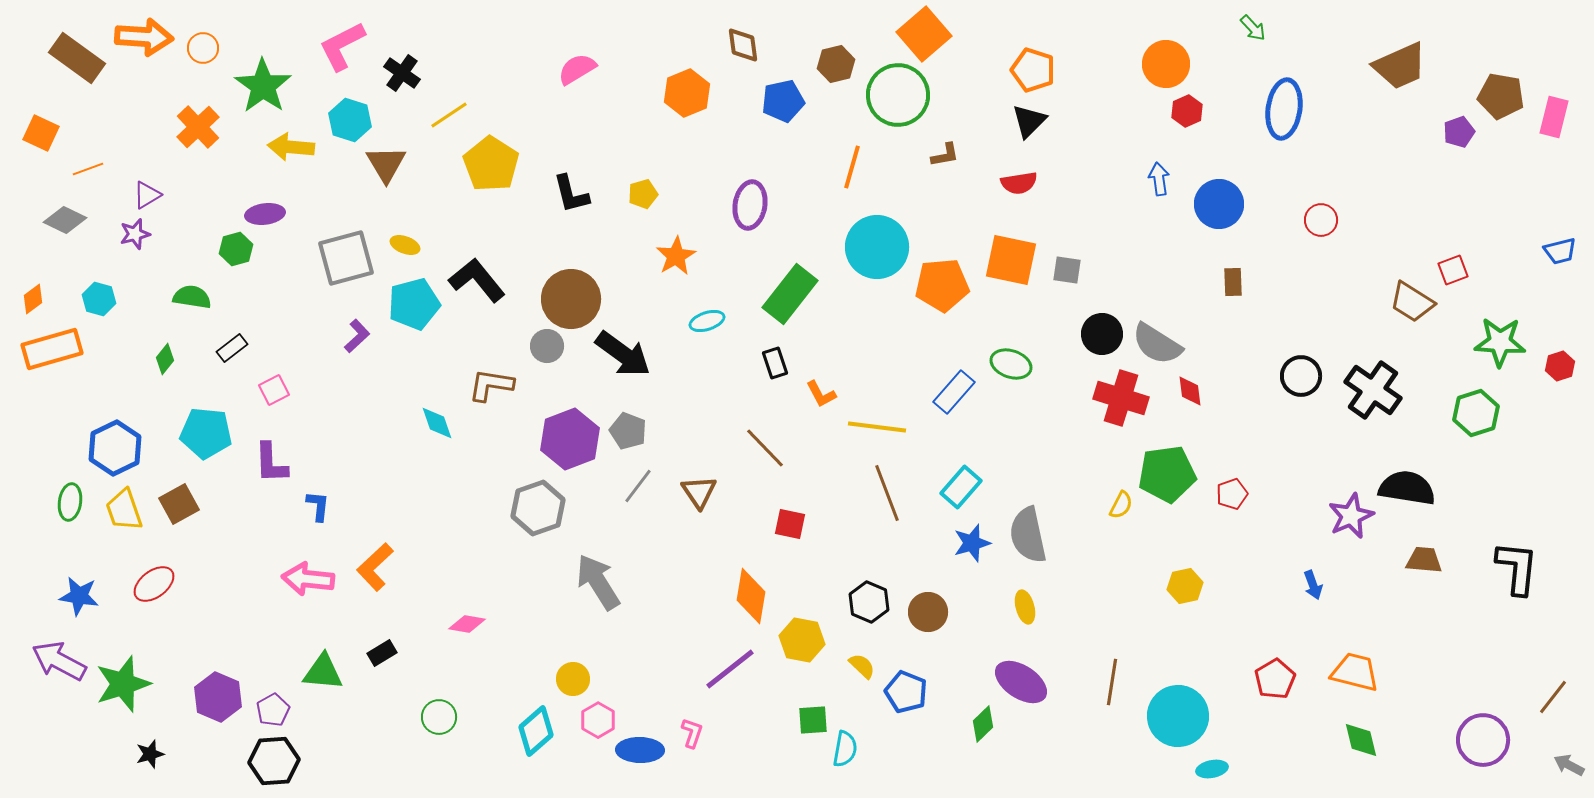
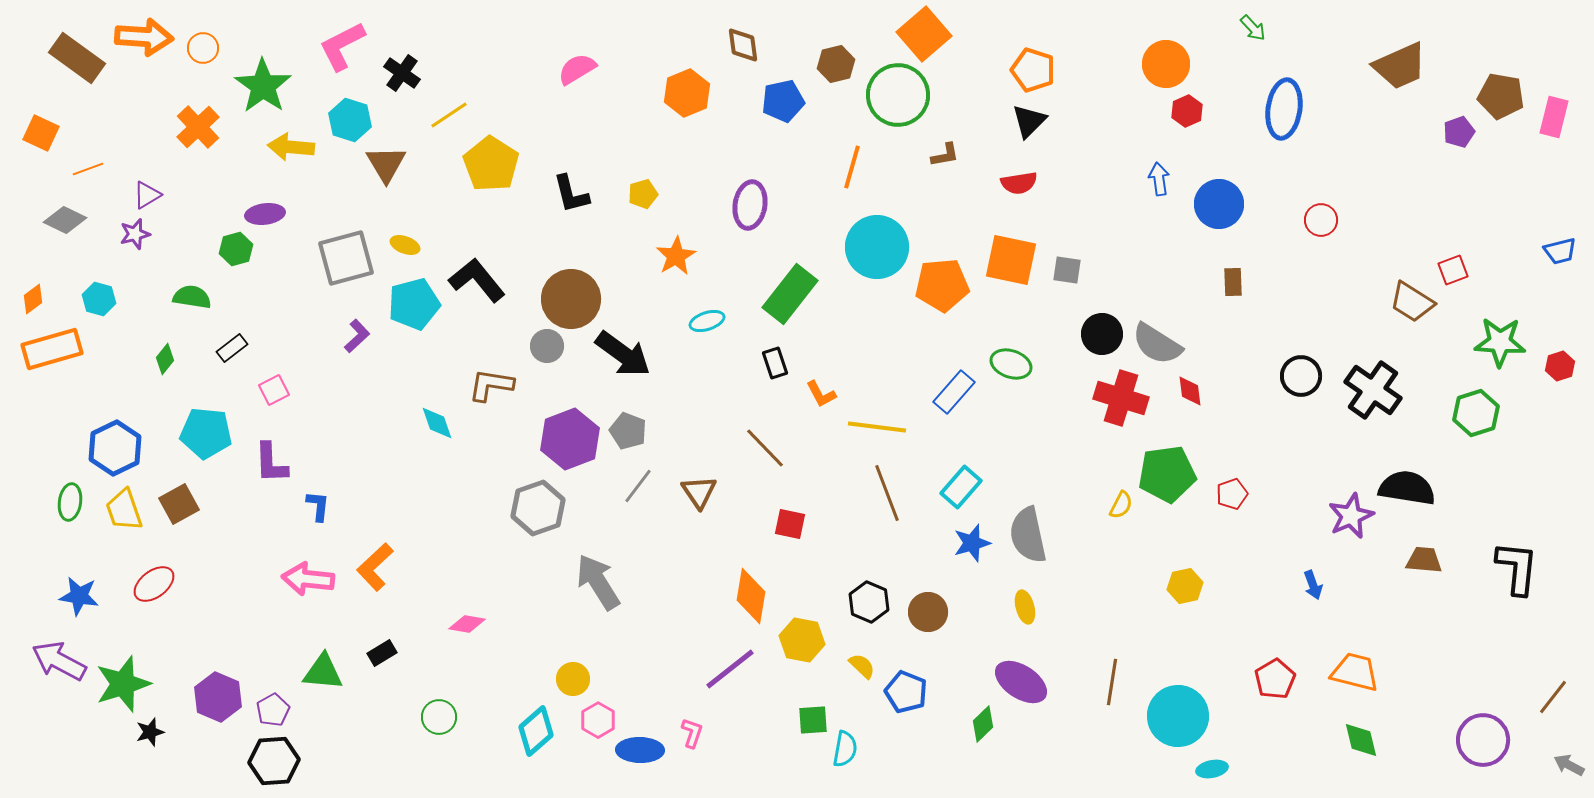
black star at (150, 754): moved 22 px up
